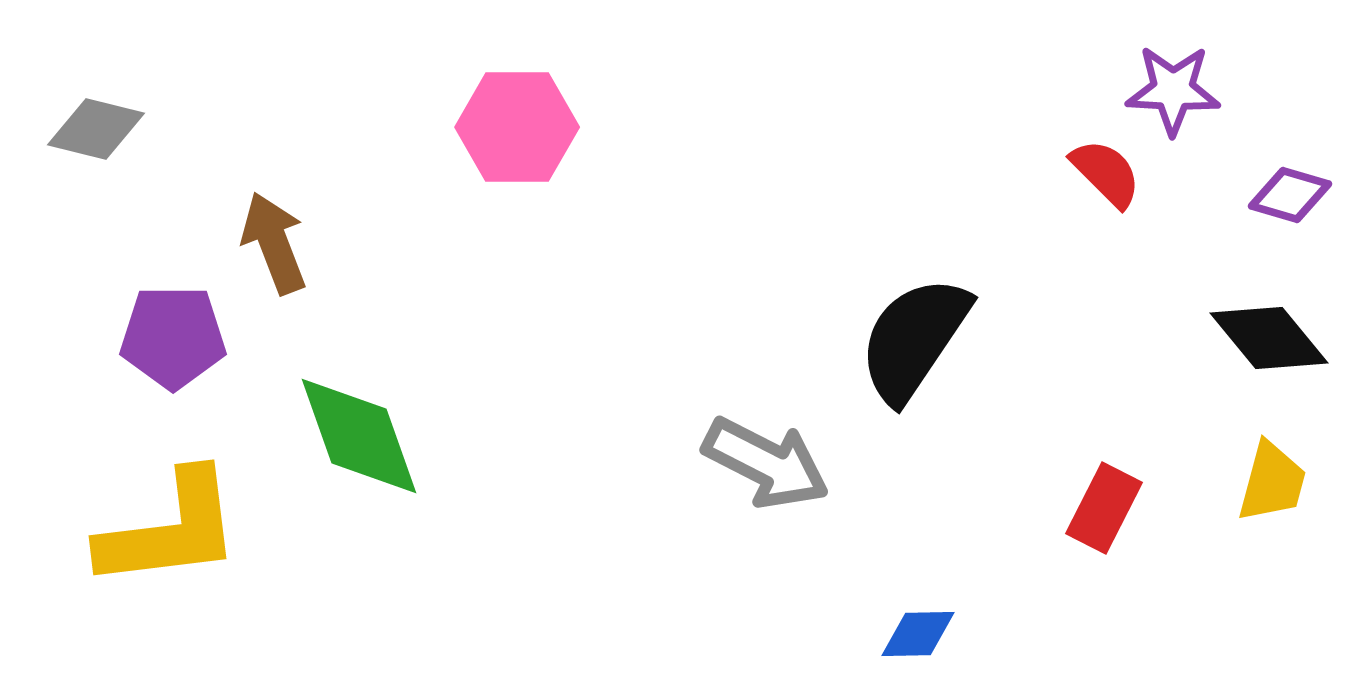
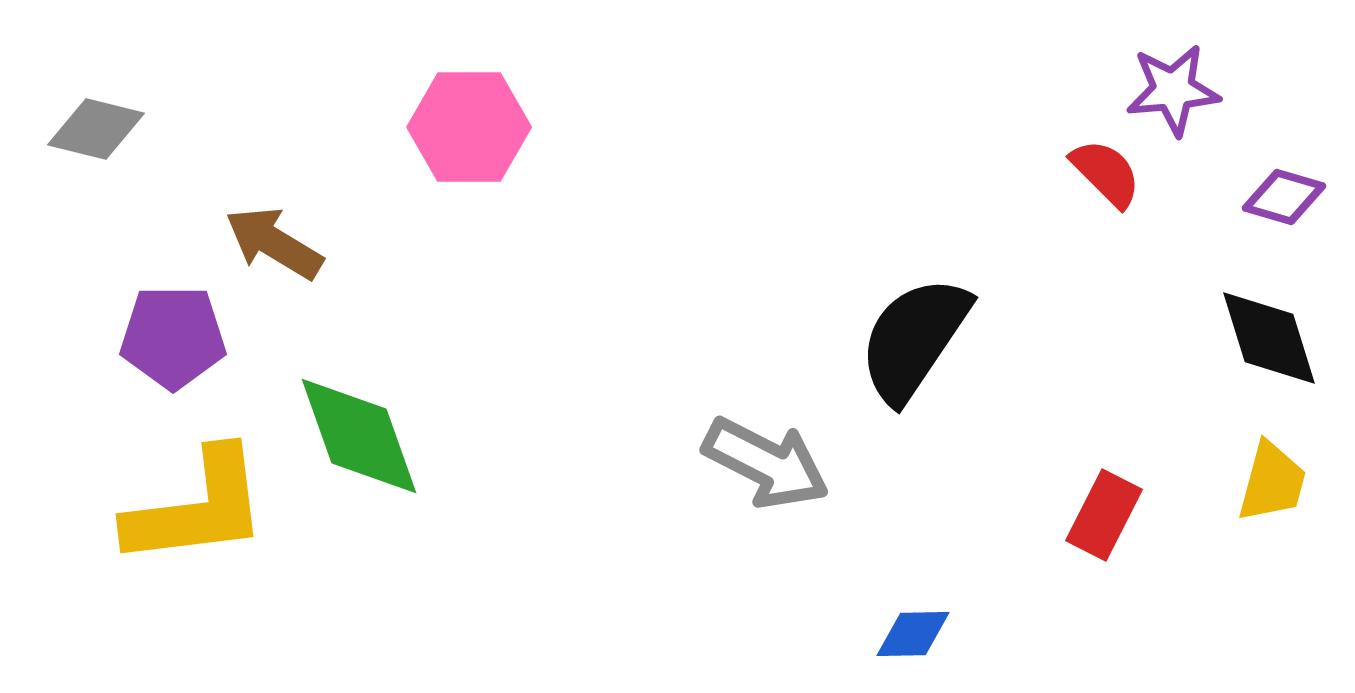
purple star: rotated 8 degrees counterclockwise
pink hexagon: moved 48 px left
purple diamond: moved 6 px left, 2 px down
brown arrow: rotated 38 degrees counterclockwise
black diamond: rotated 22 degrees clockwise
red rectangle: moved 7 px down
yellow L-shape: moved 27 px right, 22 px up
blue diamond: moved 5 px left
